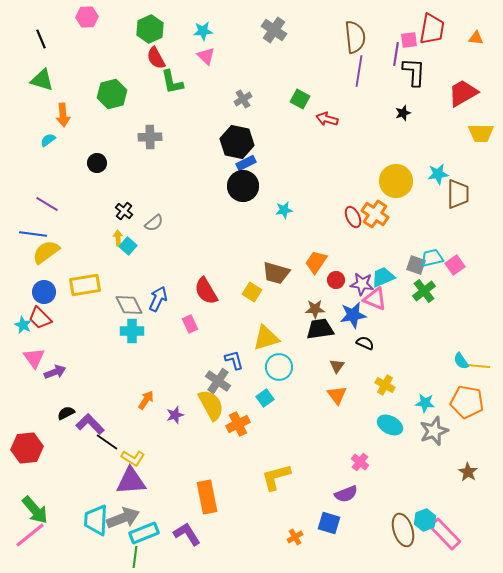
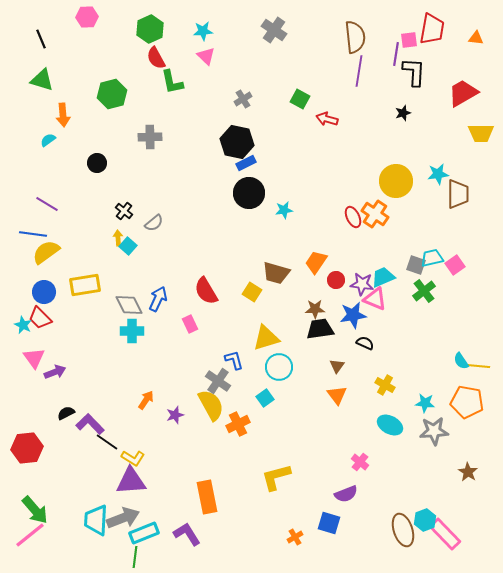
black circle at (243, 186): moved 6 px right, 7 px down
gray star at (434, 431): rotated 16 degrees clockwise
